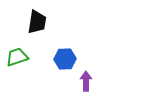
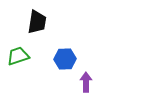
green trapezoid: moved 1 px right, 1 px up
purple arrow: moved 1 px down
